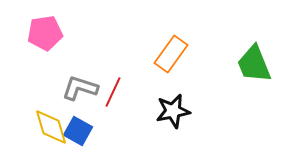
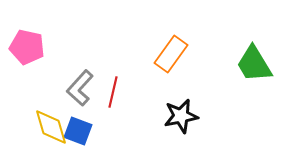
pink pentagon: moved 18 px left, 14 px down; rotated 20 degrees clockwise
green trapezoid: rotated 9 degrees counterclockwise
gray L-shape: rotated 66 degrees counterclockwise
red line: rotated 12 degrees counterclockwise
black star: moved 8 px right, 5 px down
blue square: rotated 8 degrees counterclockwise
